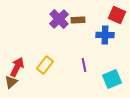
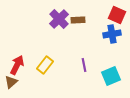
blue cross: moved 7 px right, 1 px up; rotated 12 degrees counterclockwise
red arrow: moved 2 px up
cyan square: moved 1 px left, 3 px up
